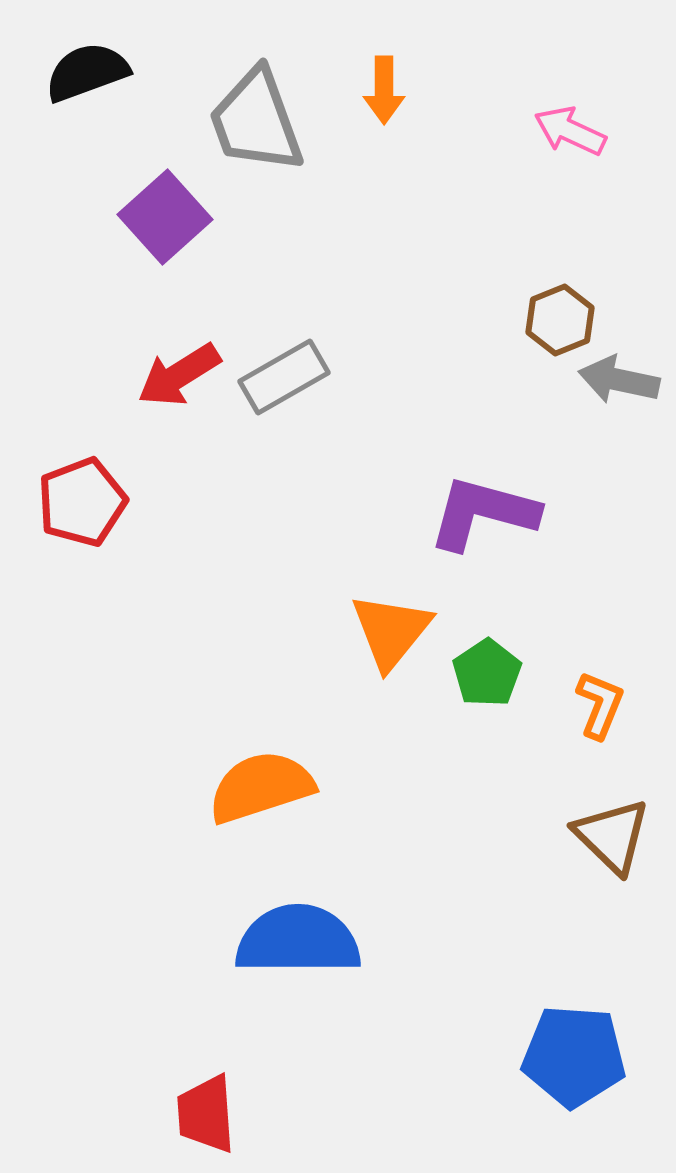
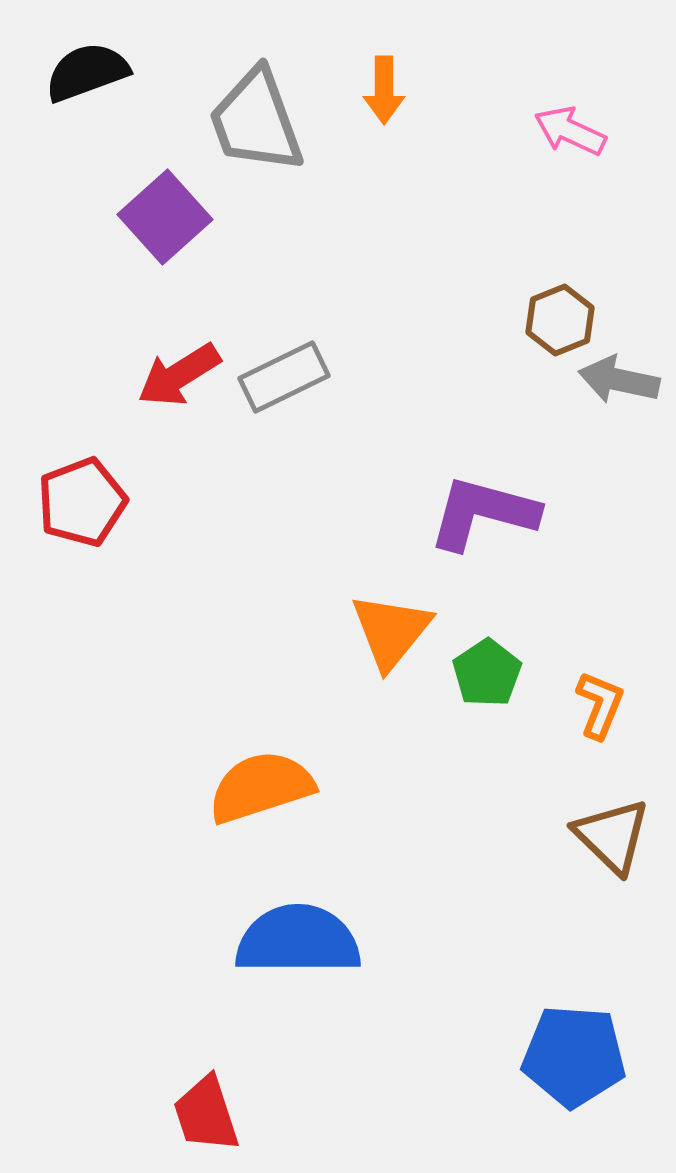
gray rectangle: rotated 4 degrees clockwise
red trapezoid: rotated 14 degrees counterclockwise
